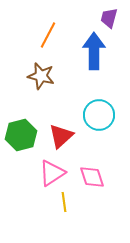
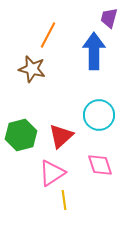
brown star: moved 9 px left, 7 px up
pink diamond: moved 8 px right, 12 px up
yellow line: moved 2 px up
